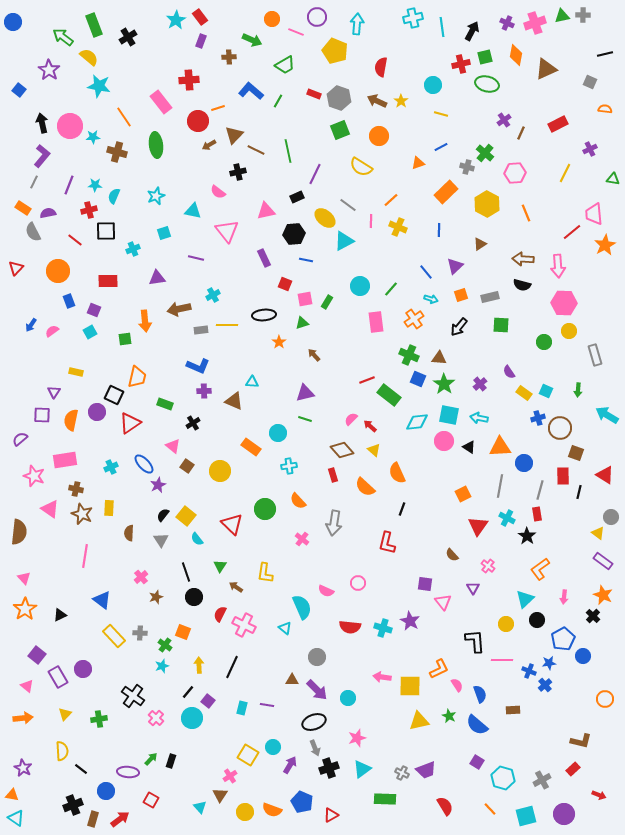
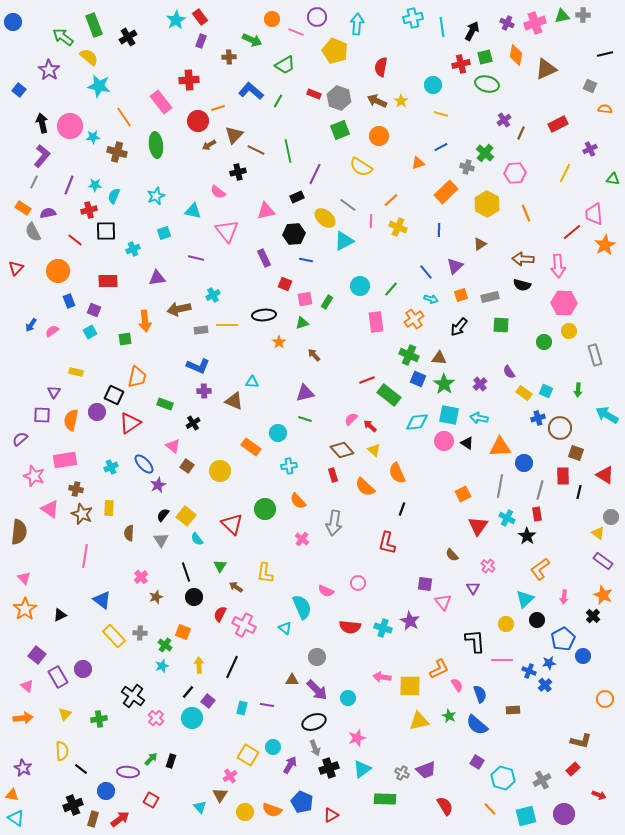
gray square at (590, 82): moved 4 px down
black triangle at (469, 447): moved 2 px left, 4 px up
